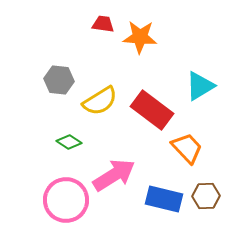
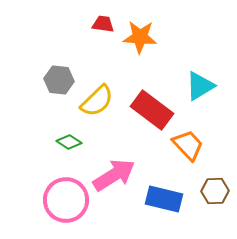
yellow semicircle: moved 3 px left; rotated 12 degrees counterclockwise
orange trapezoid: moved 1 px right, 3 px up
brown hexagon: moved 9 px right, 5 px up
